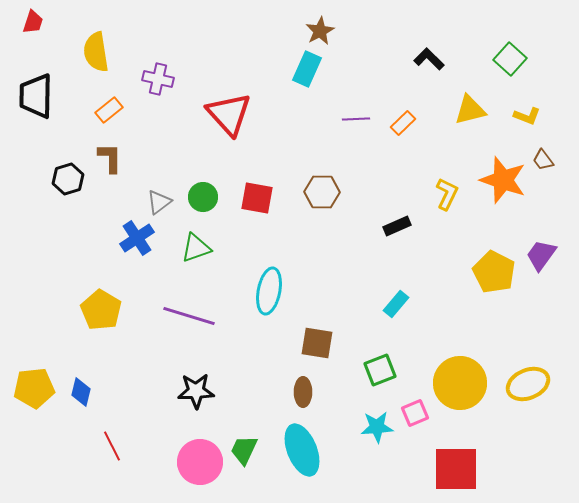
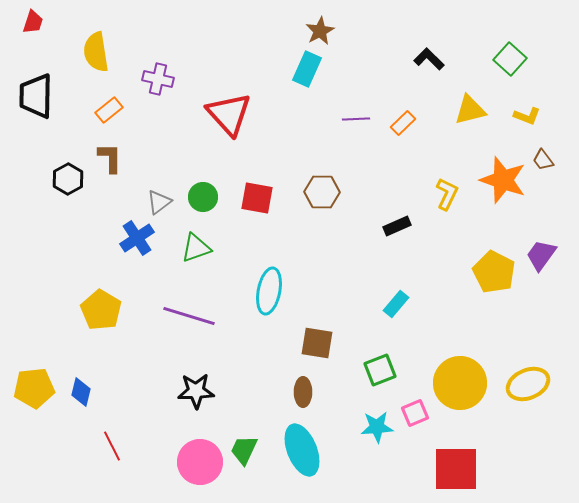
black hexagon at (68, 179): rotated 12 degrees counterclockwise
